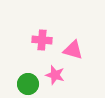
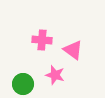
pink triangle: rotated 20 degrees clockwise
green circle: moved 5 px left
